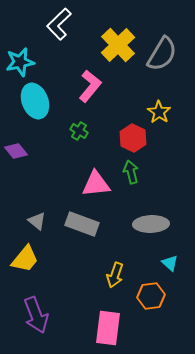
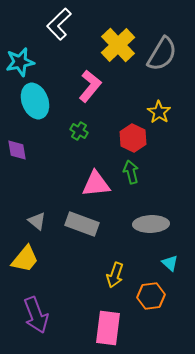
purple diamond: moved 1 px right, 1 px up; rotated 30 degrees clockwise
